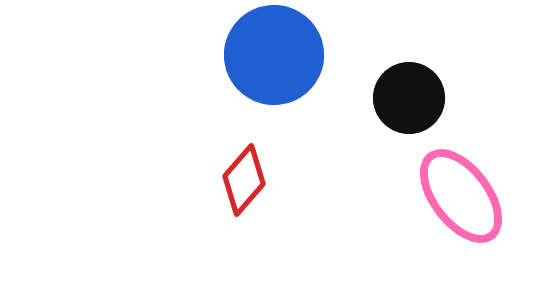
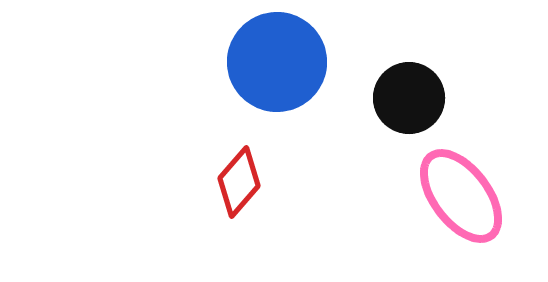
blue circle: moved 3 px right, 7 px down
red diamond: moved 5 px left, 2 px down
